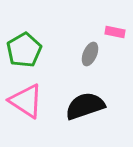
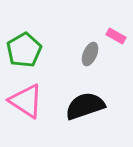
pink rectangle: moved 1 px right, 4 px down; rotated 18 degrees clockwise
